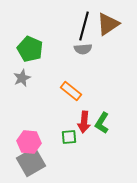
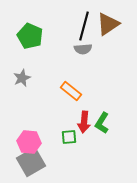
green pentagon: moved 13 px up
